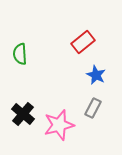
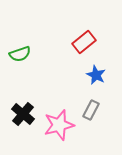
red rectangle: moved 1 px right
green semicircle: rotated 105 degrees counterclockwise
gray rectangle: moved 2 px left, 2 px down
